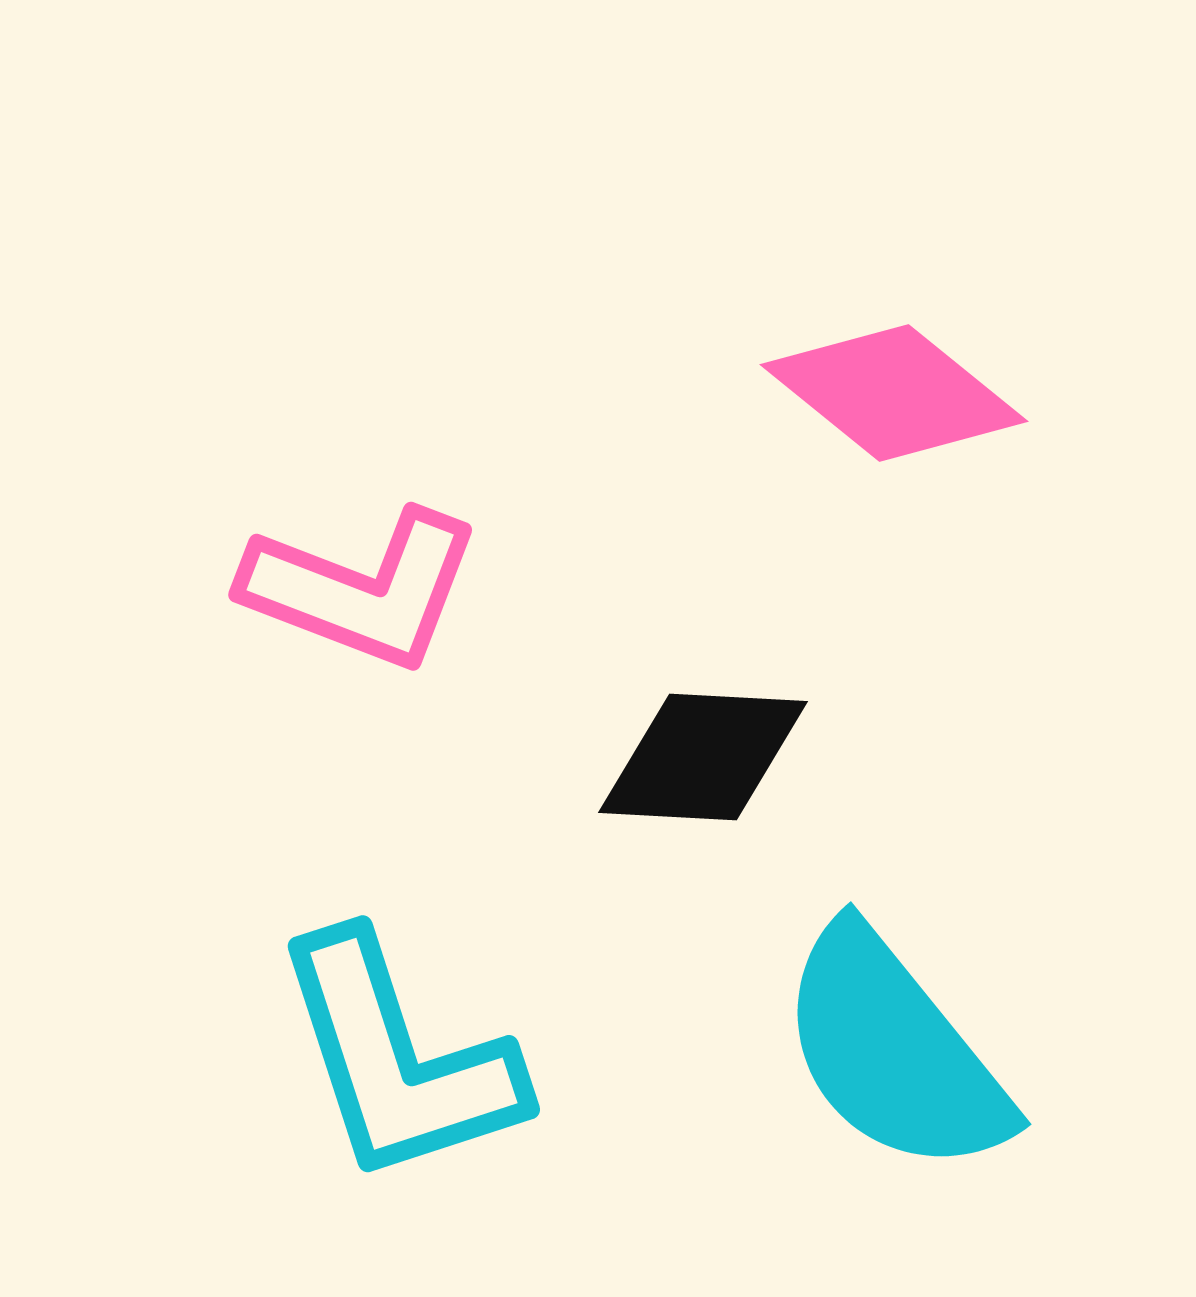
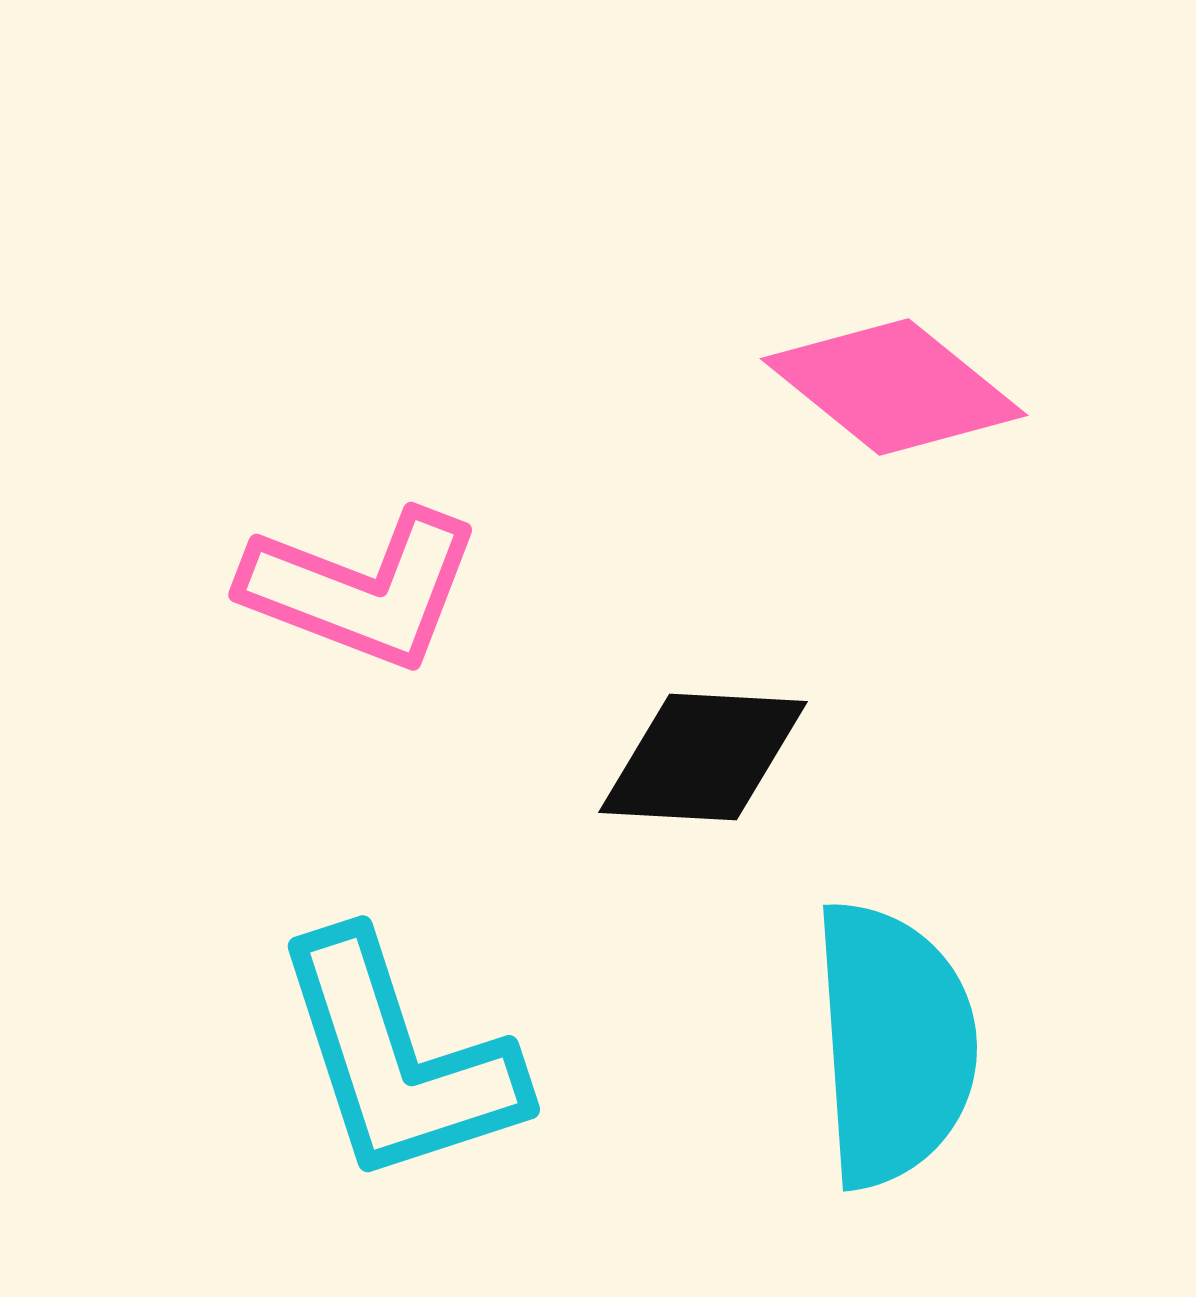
pink diamond: moved 6 px up
cyan semicircle: moved 7 px up; rotated 145 degrees counterclockwise
